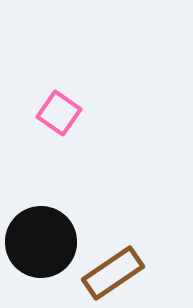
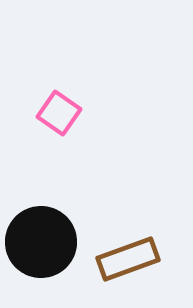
brown rectangle: moved 15 px right, 14 px up; rotated 14 degrees clockwise
